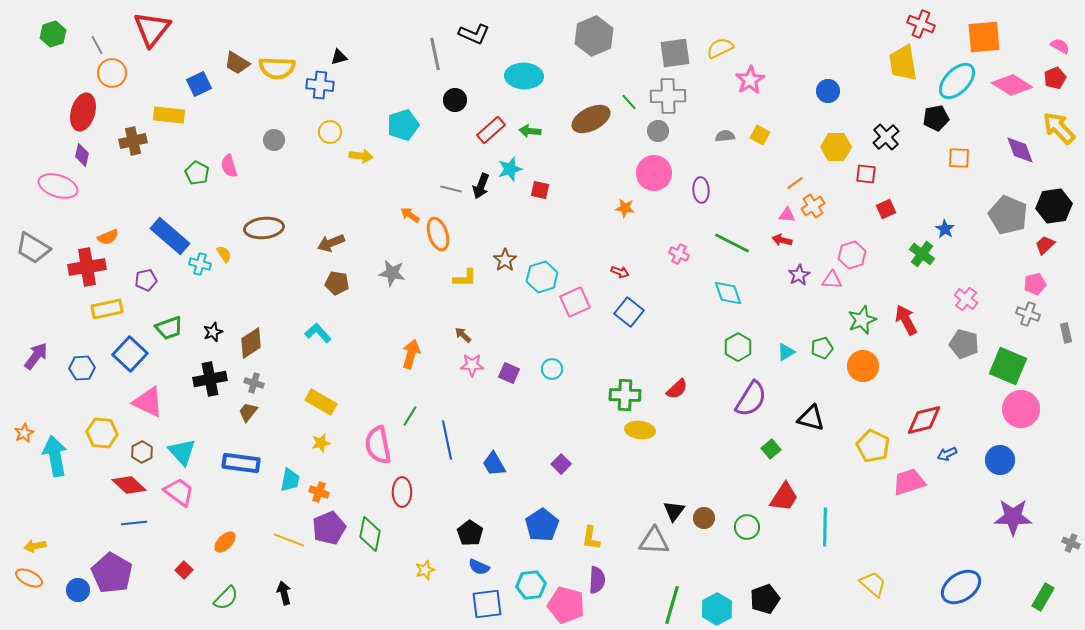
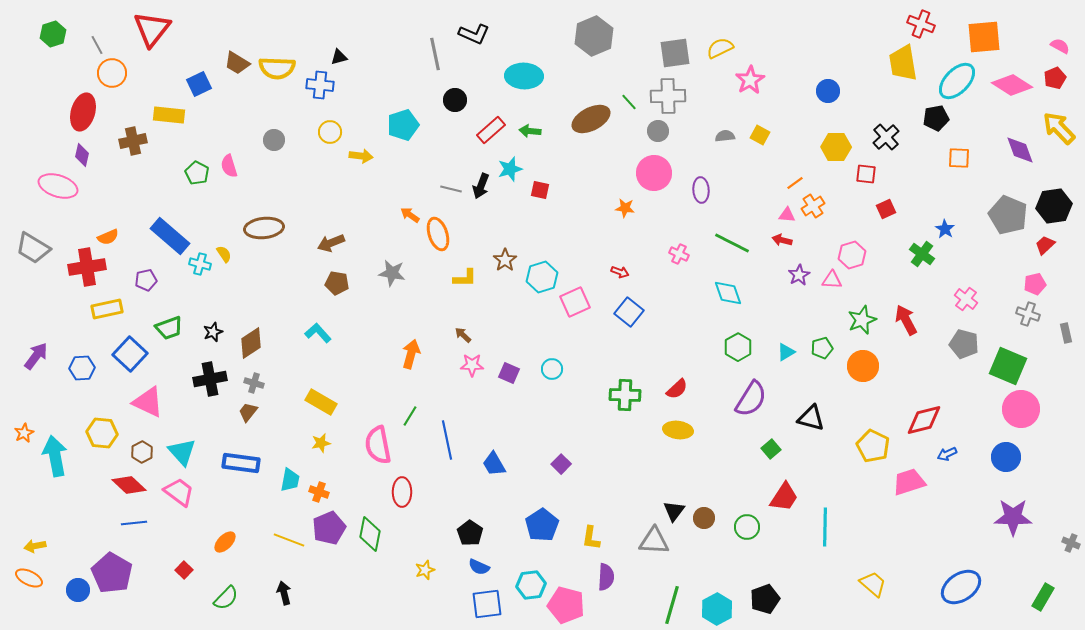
yellow ellipse at (640, 430): moved 38 px right
blue circle at (1000, 460): moved 6 px right, 3 px up
purple semicircle at (597, 580): moved 9 px right, 3 px up
